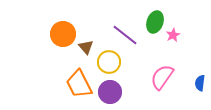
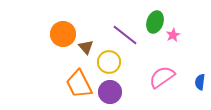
pink semicircle: rotated 20 degrees clockwise
blue semicircle: moved 1 px up
